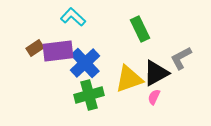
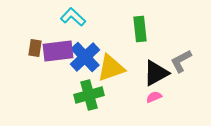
green rectangle: rotated 20 degrees clockwise
brown rectangle: rotated 48 degrees counterclockwise
gray L-shape: moved 3 px down
blue cross: moved 6 px up
yellow triangle: moved 18 px left, 11 px up
pink semicircle: rotated 42 degrees clockwise
